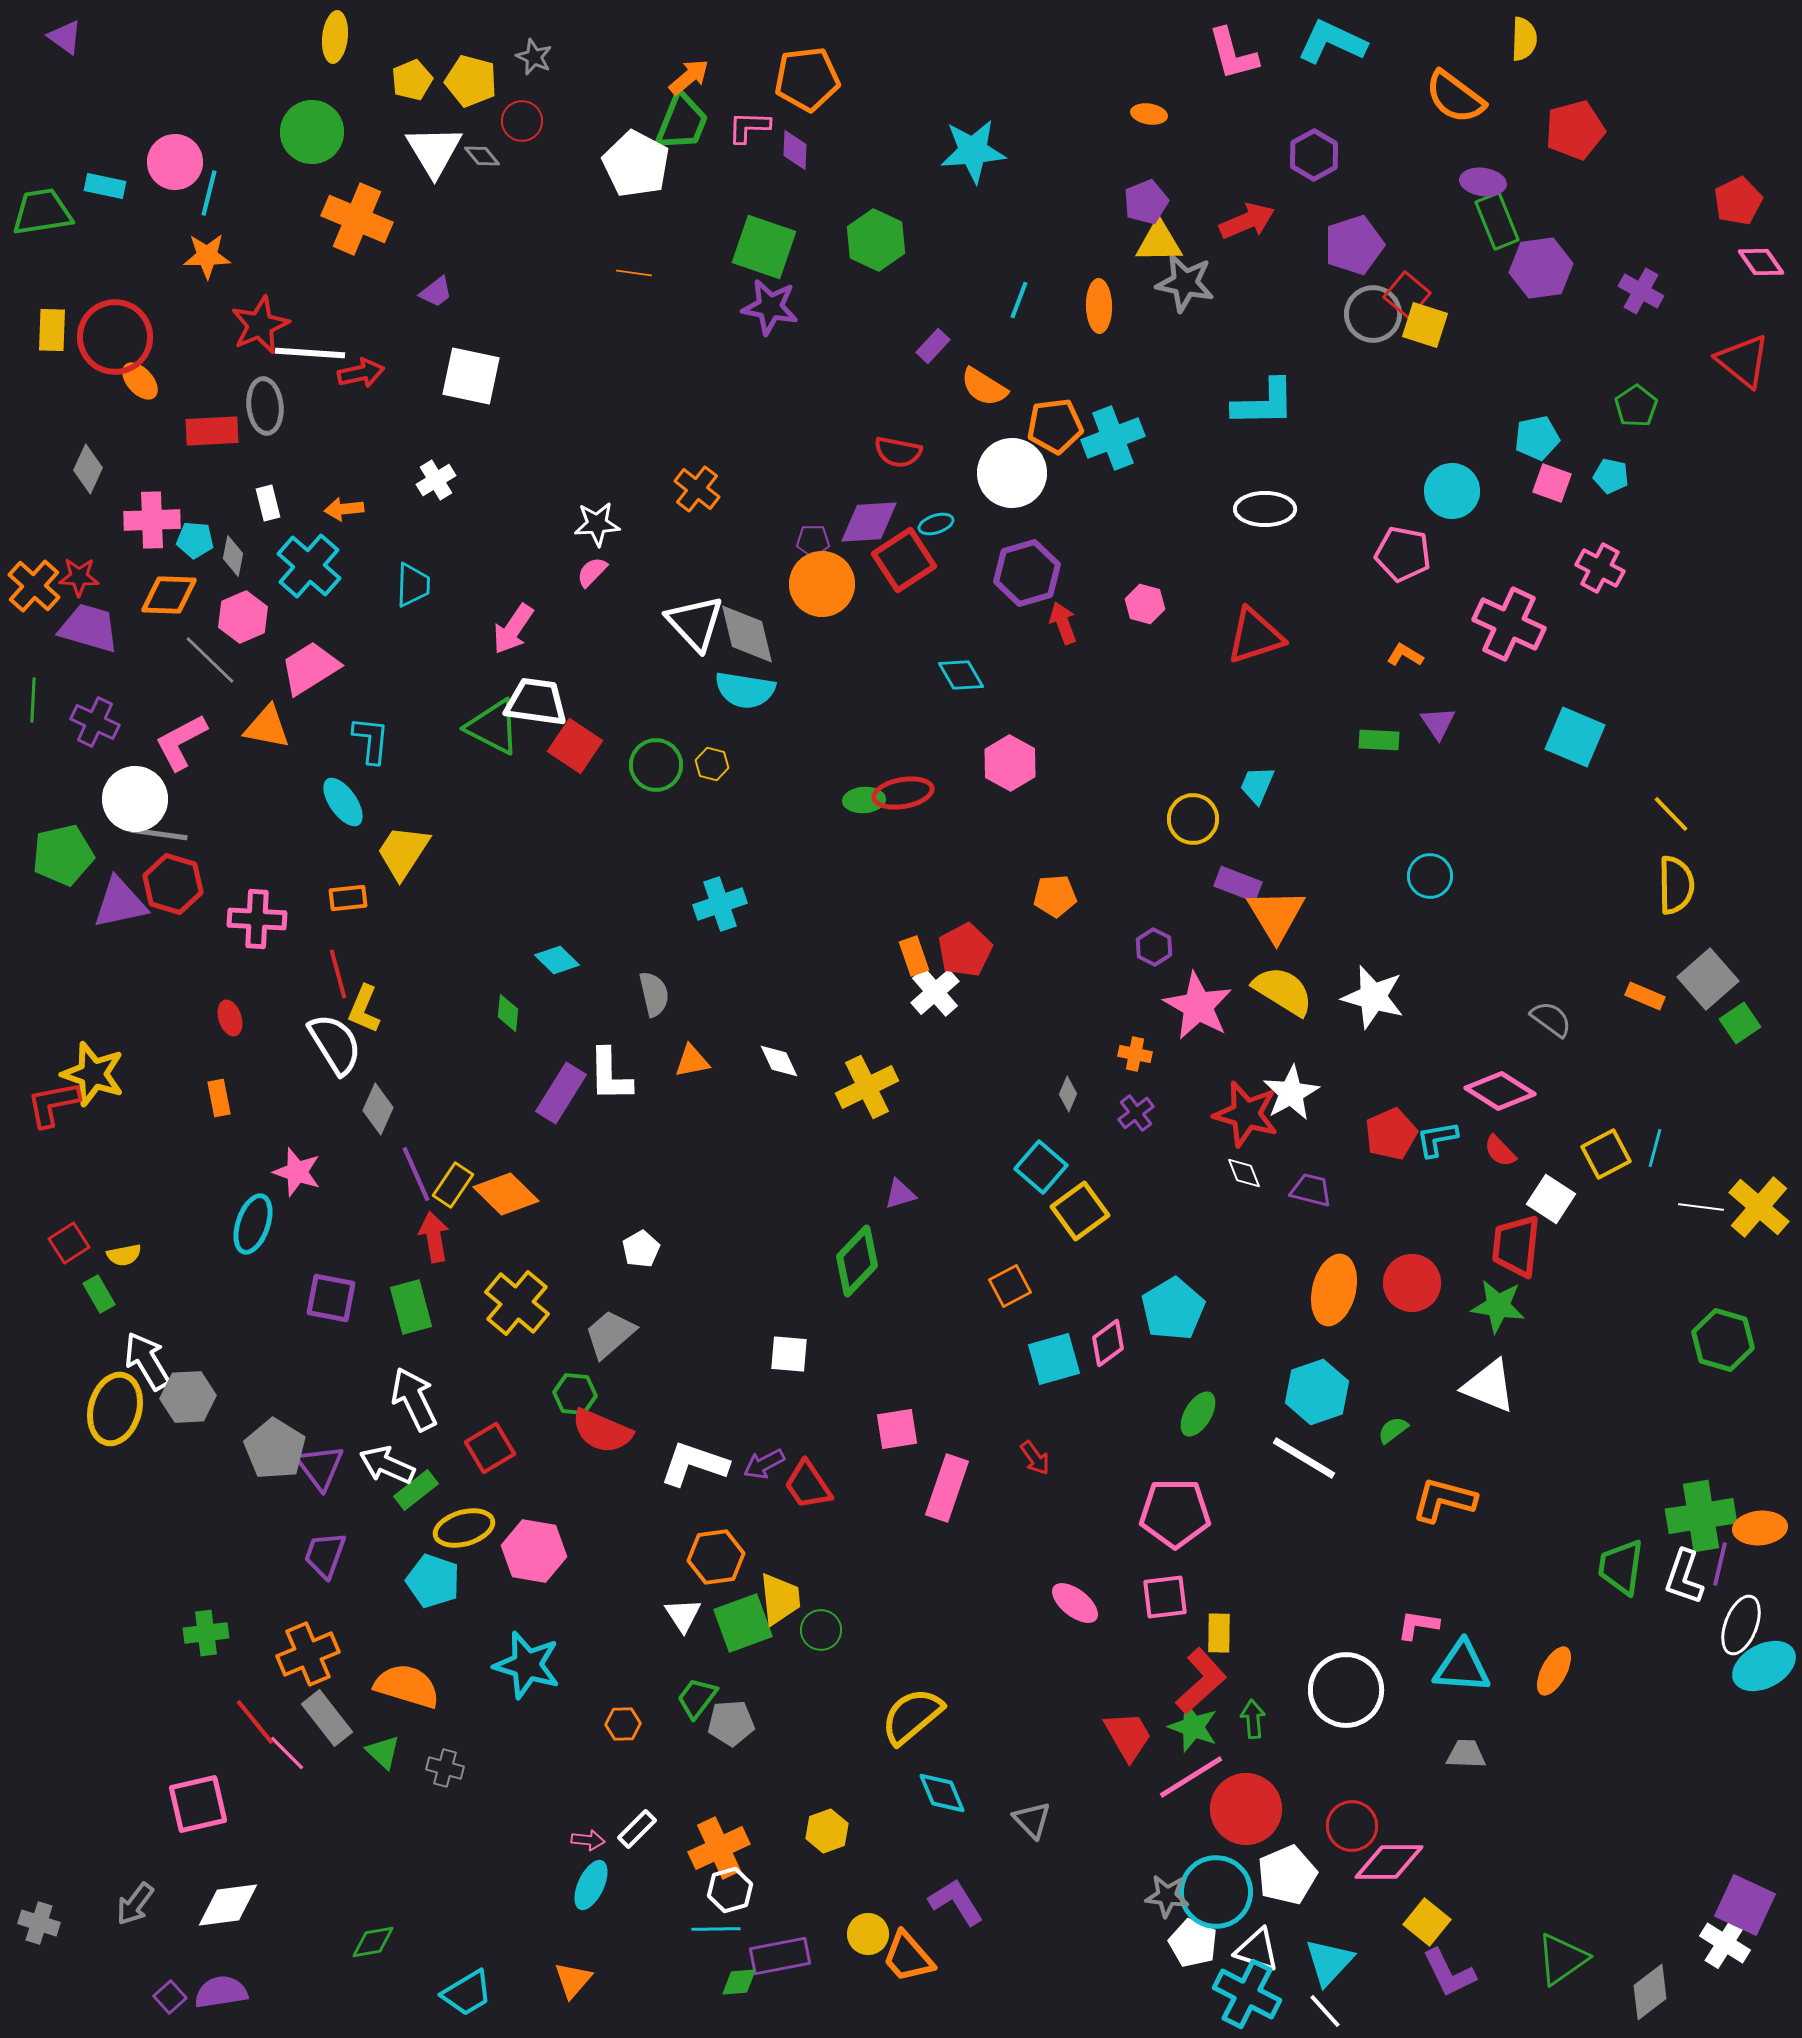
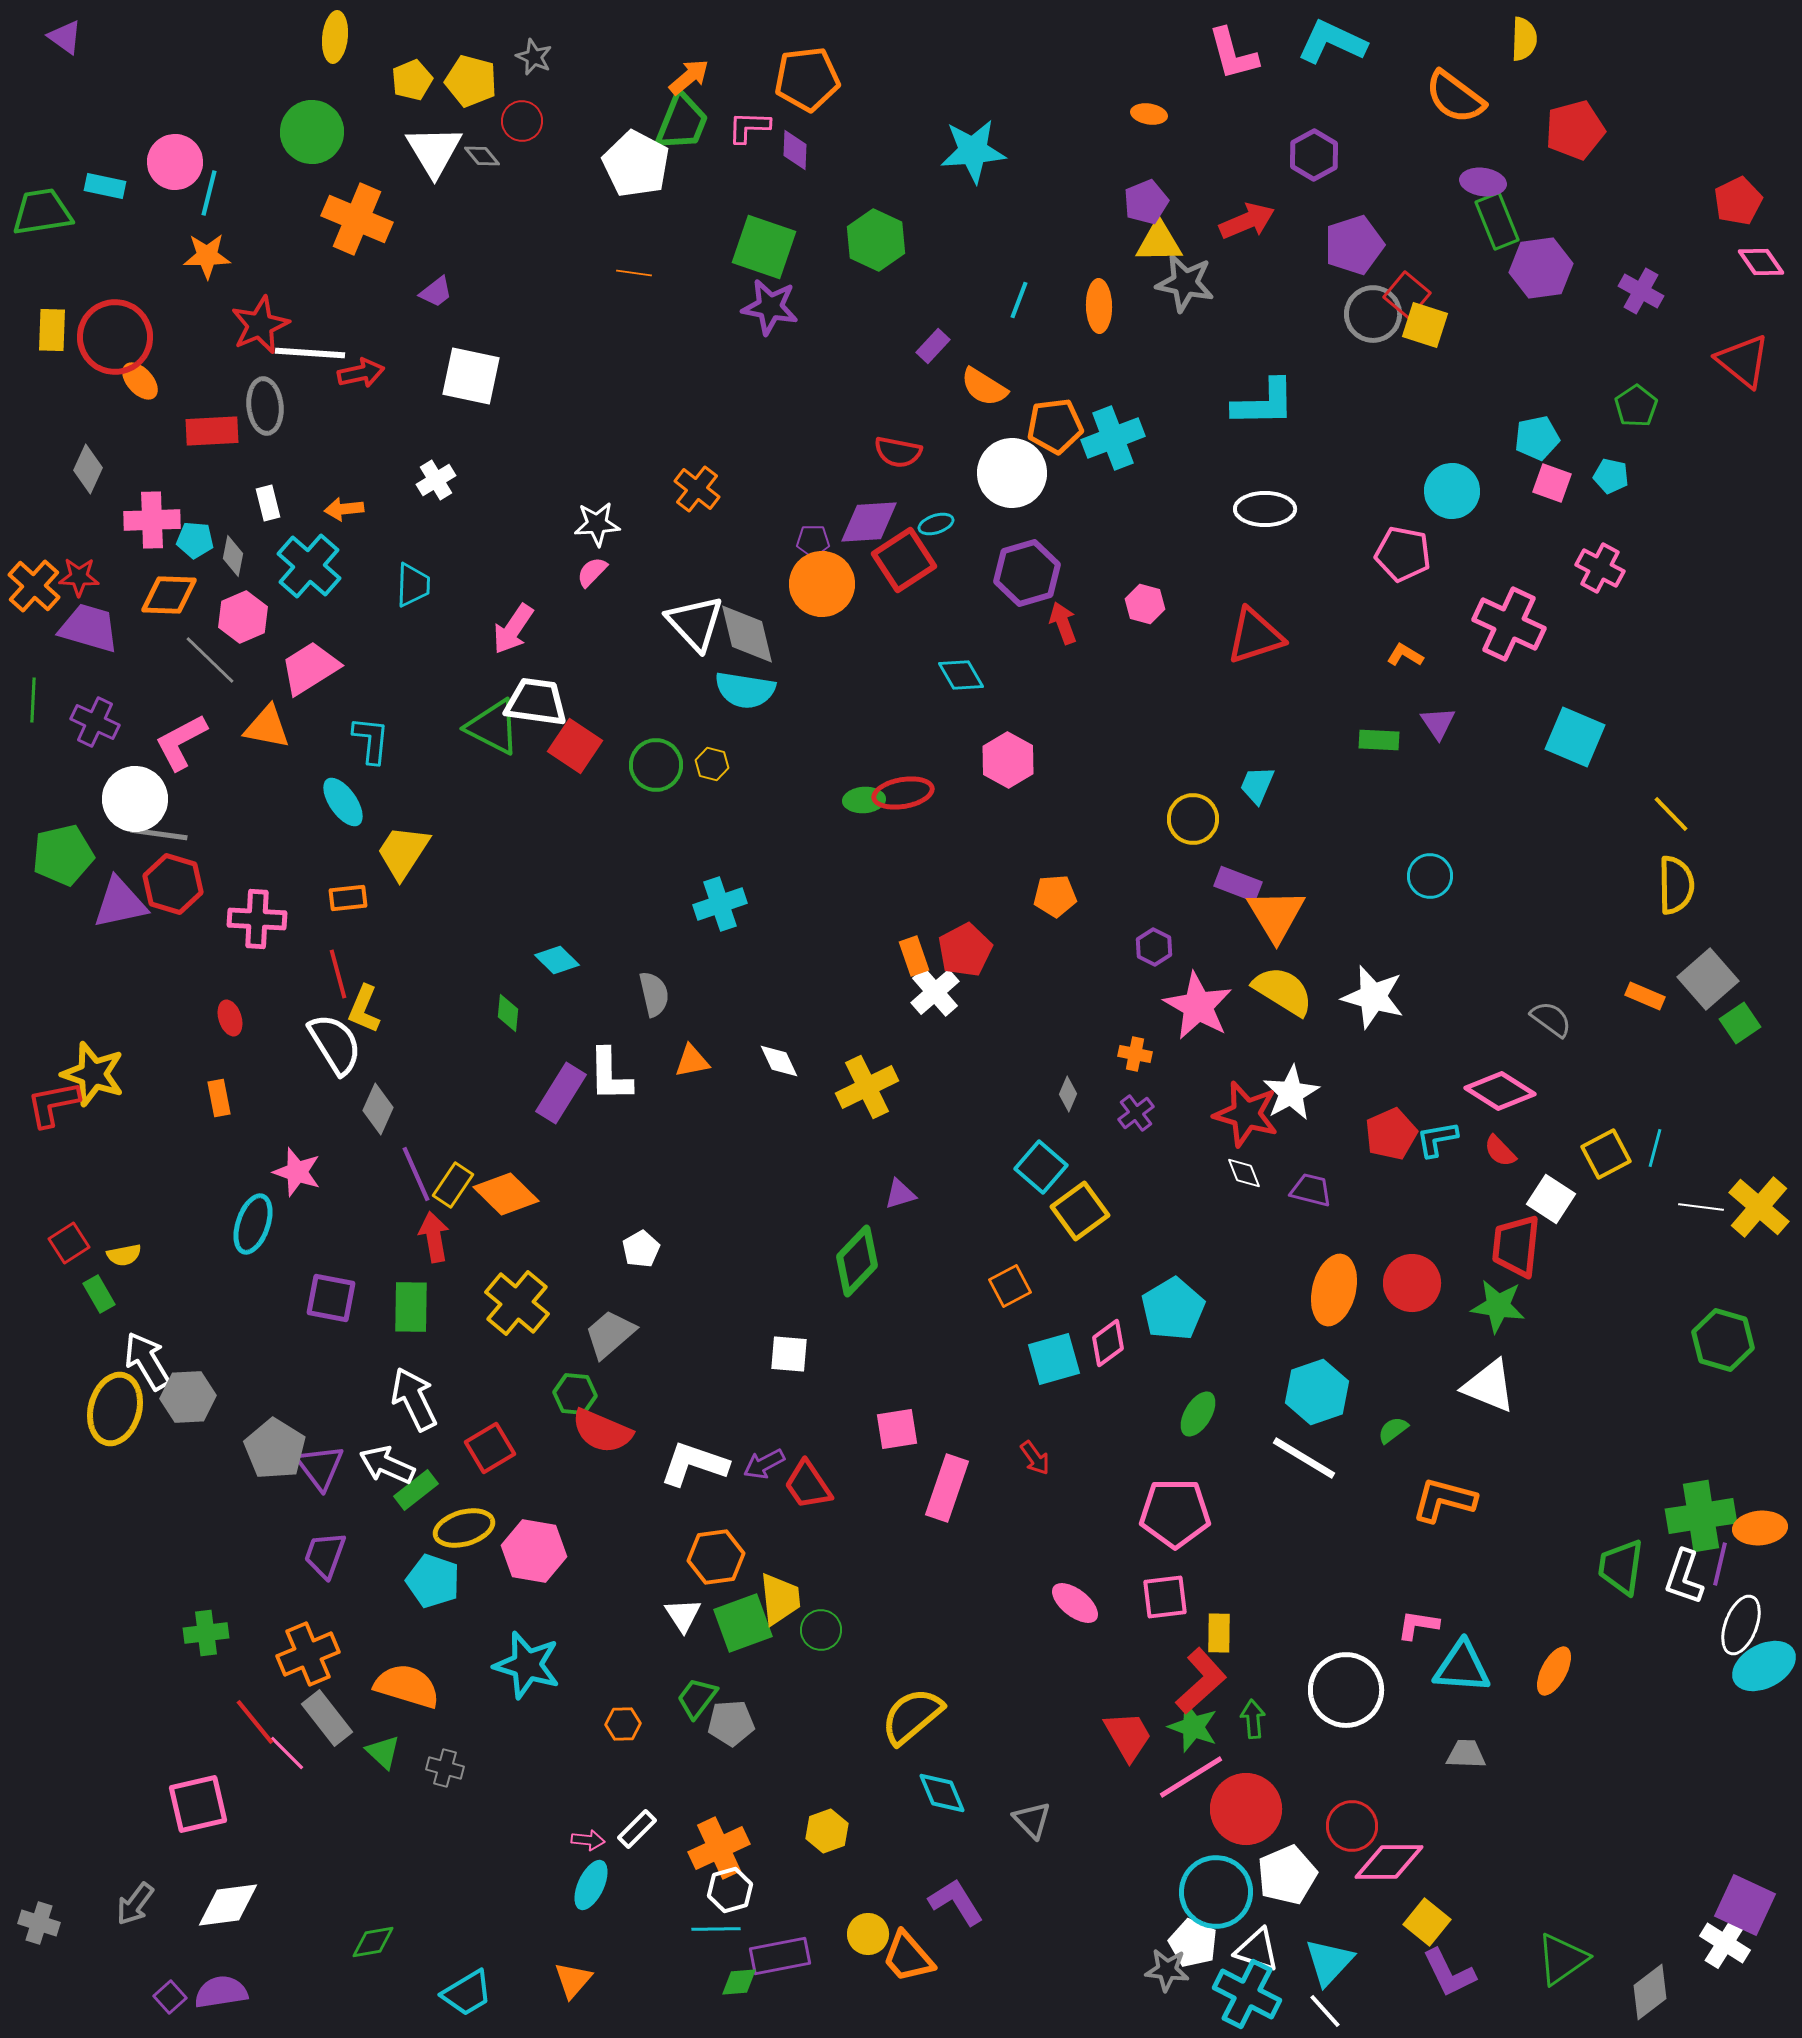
pink hexagon at (1010, 763): moved 2 px left, 3 px up
green rectangle at (411, 1307): rotated 16 degrees clockwise
gray star at (1167, 1896): moved 74 px down
